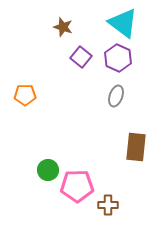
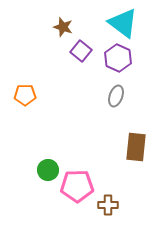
purple square: moved 6 px up
